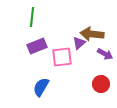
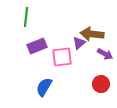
green line: moved 6 px left
blue semicircle: moved 3 px right
